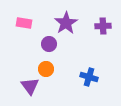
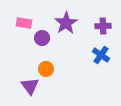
purple circle: moved 7 px left, 6 px up
blue cross: moved 12 px right, 22 px up; rotated 18 degrees clockwise
